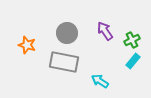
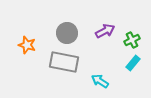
purple arrow: rotated 96 degrees clockwise
cyan rectangle: moved 2 px down
